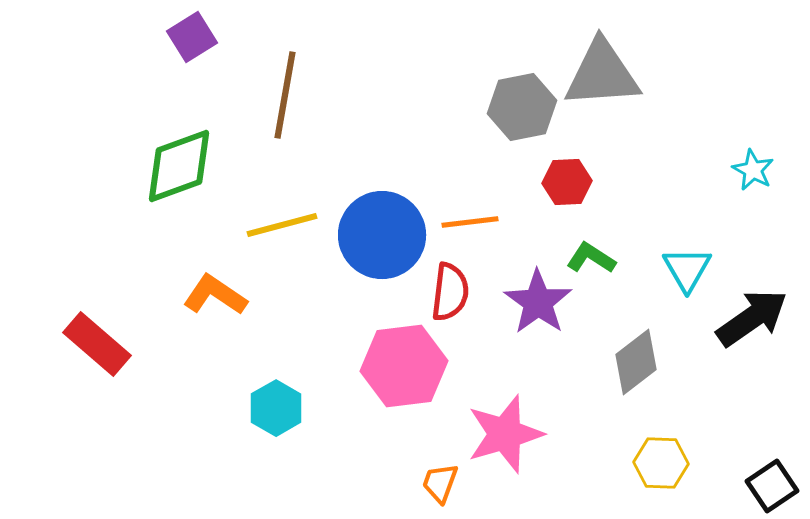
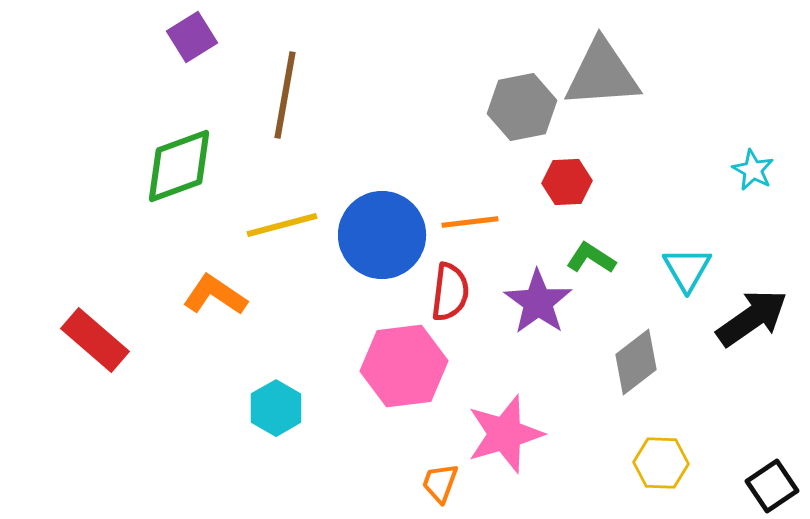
red rectangle: moved 2 px left, 4 px up
